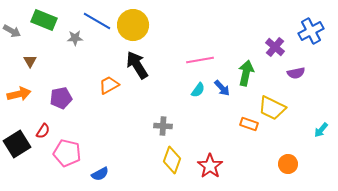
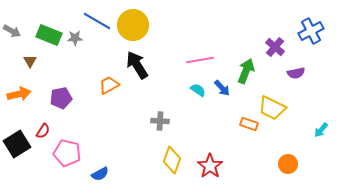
green rectangle: moved 5 px right, 15 px down
green arrow: moved 2 px up; rotated 10 degrees clockwise
cyan semicircle: rotated 91 degrees counterclockwise
gray cross: moved 3 px left, 5 px up
